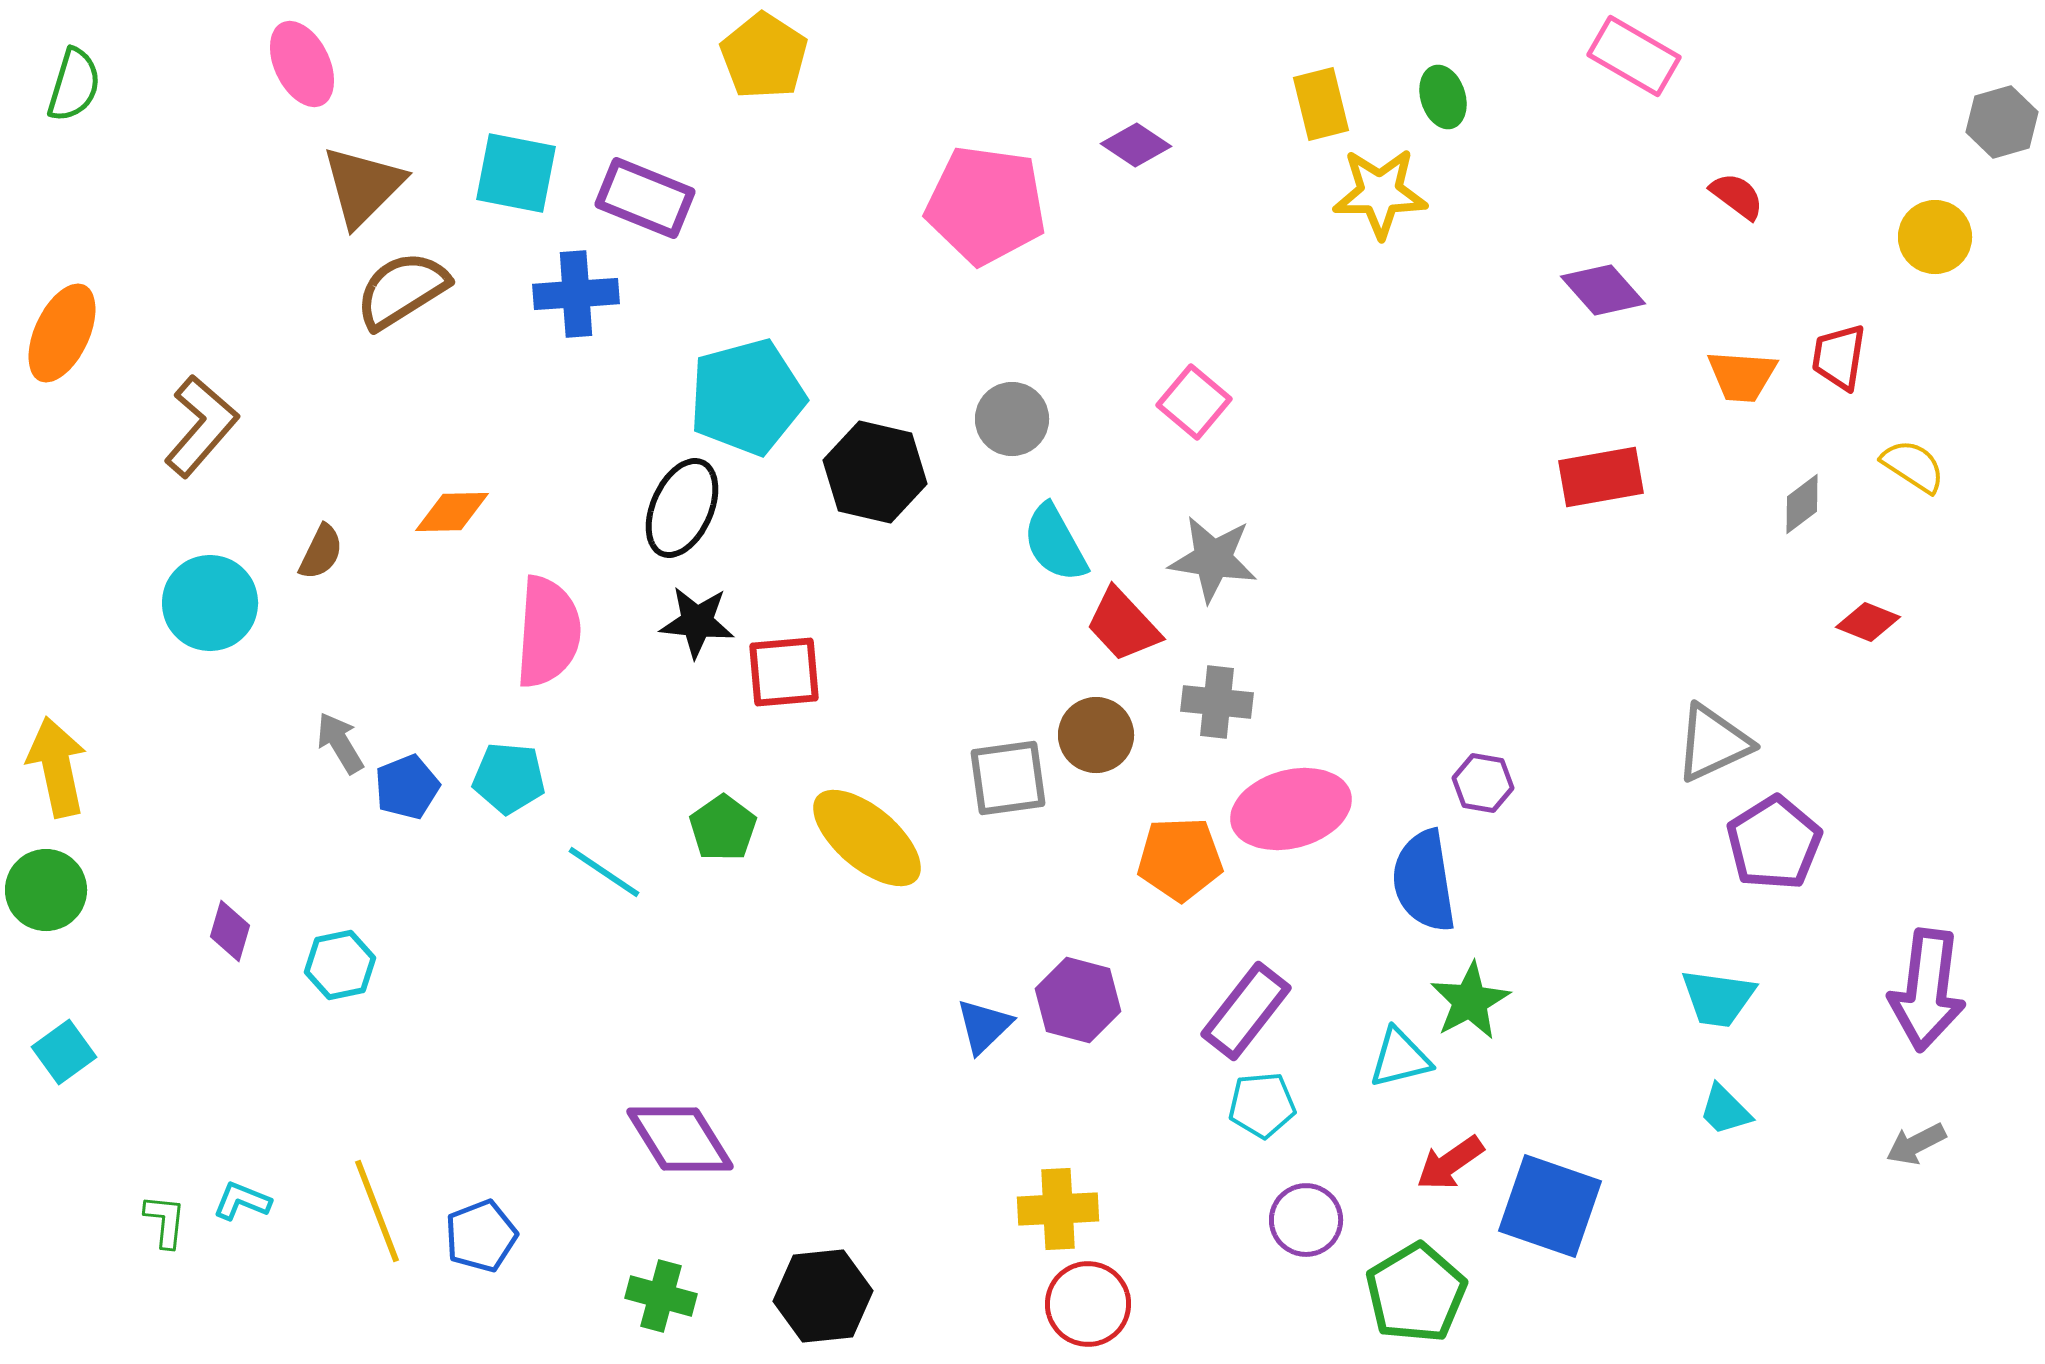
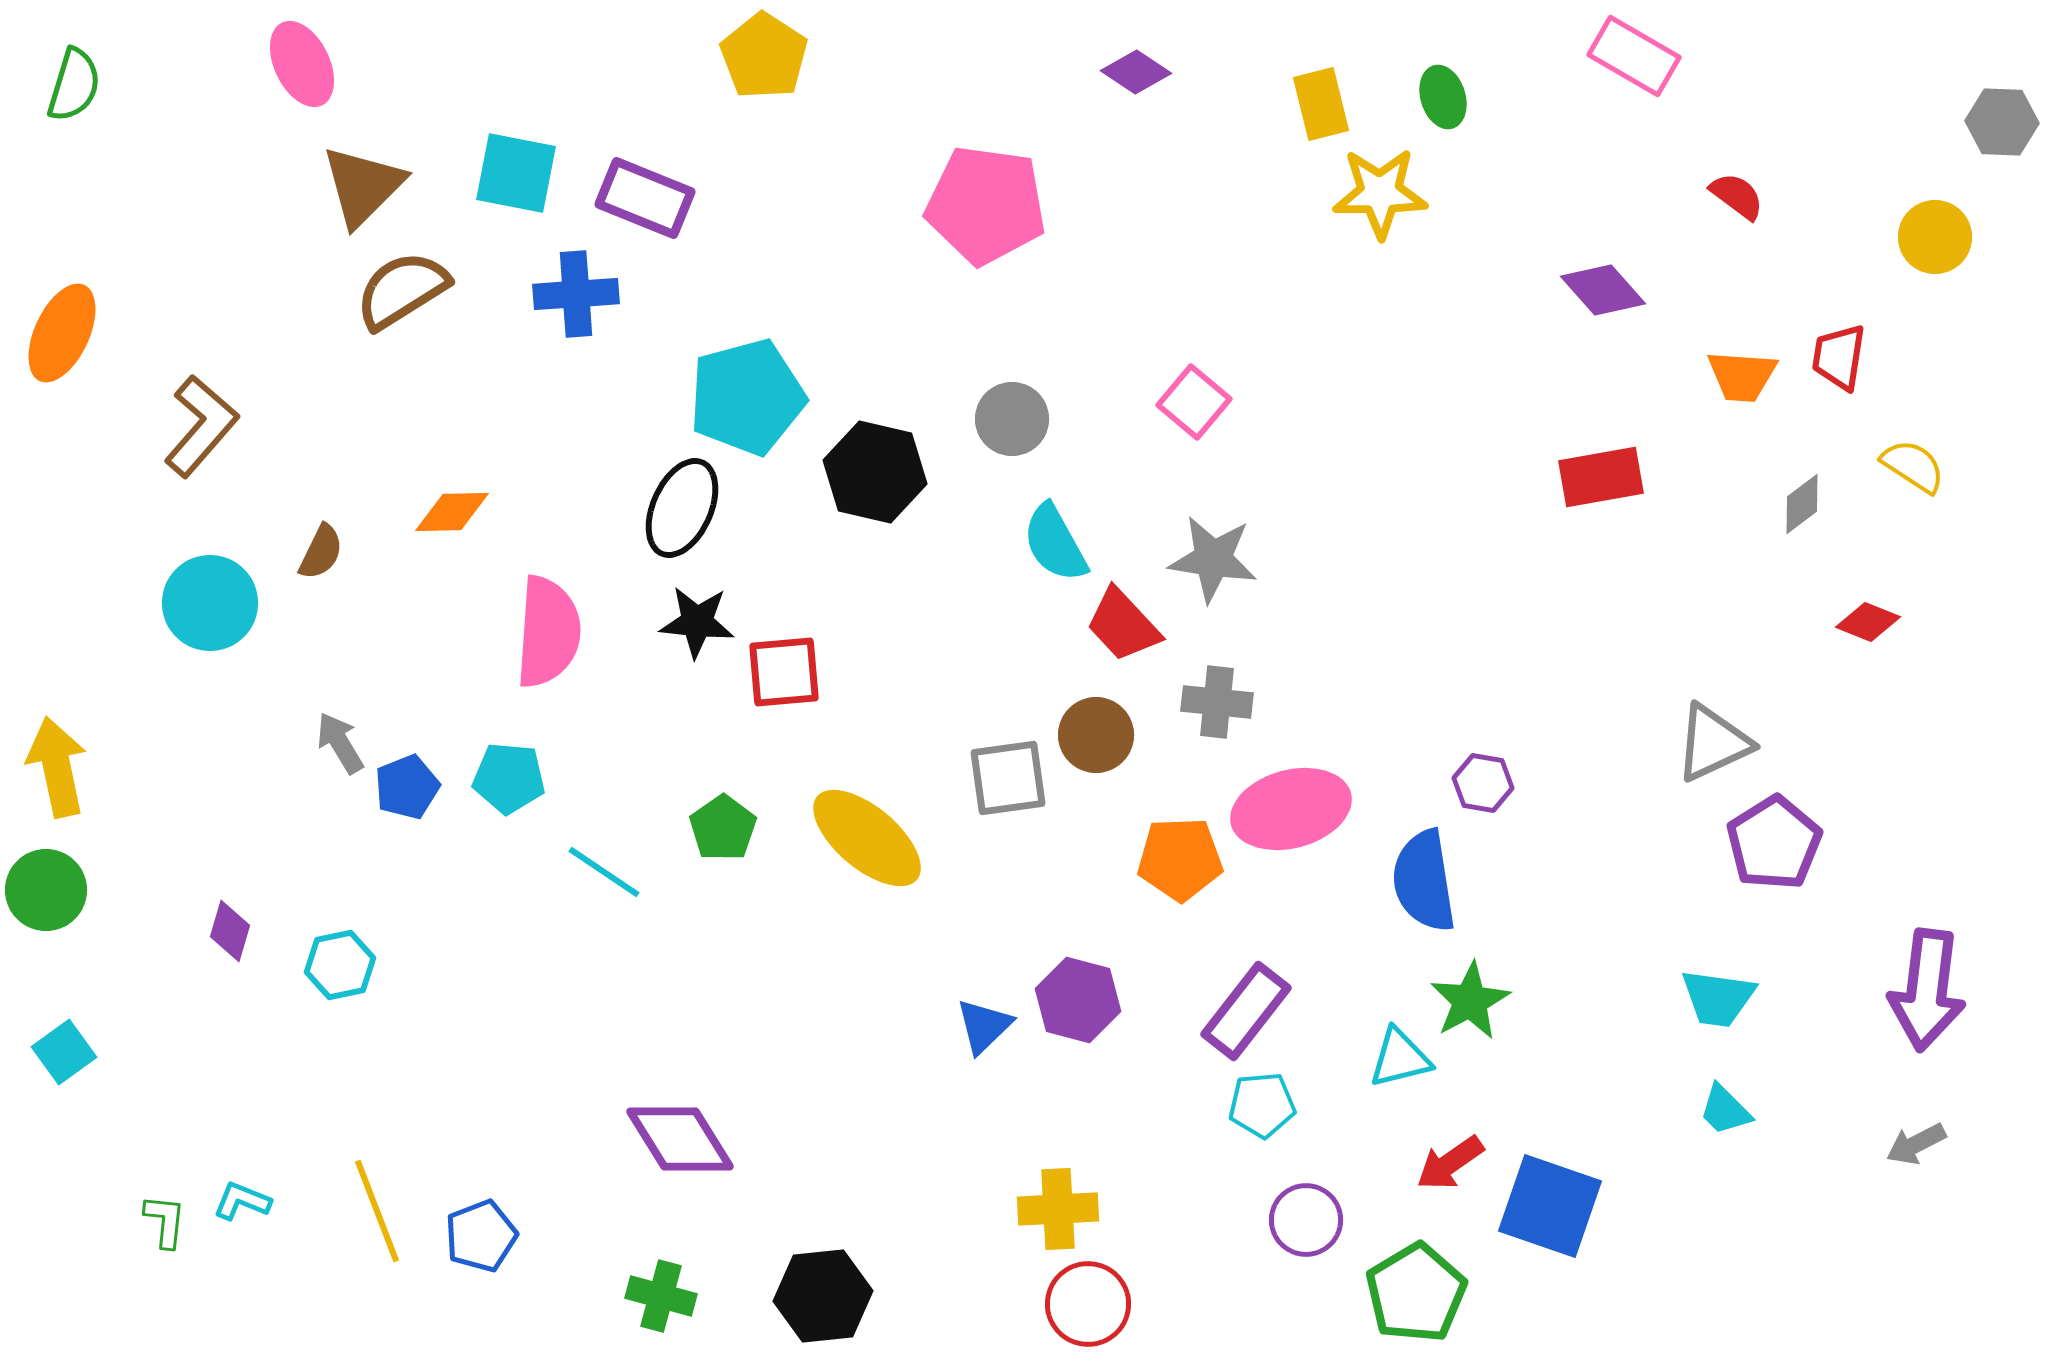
gray hexagon at (2002, 122): rotated 18 degrees clockwise
purple diamond at (1136, 145): moved 73 px up
